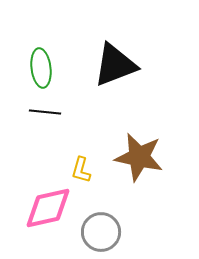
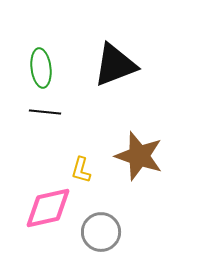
brown star: moved 1 px up; rotated 6 degrees clockwise
